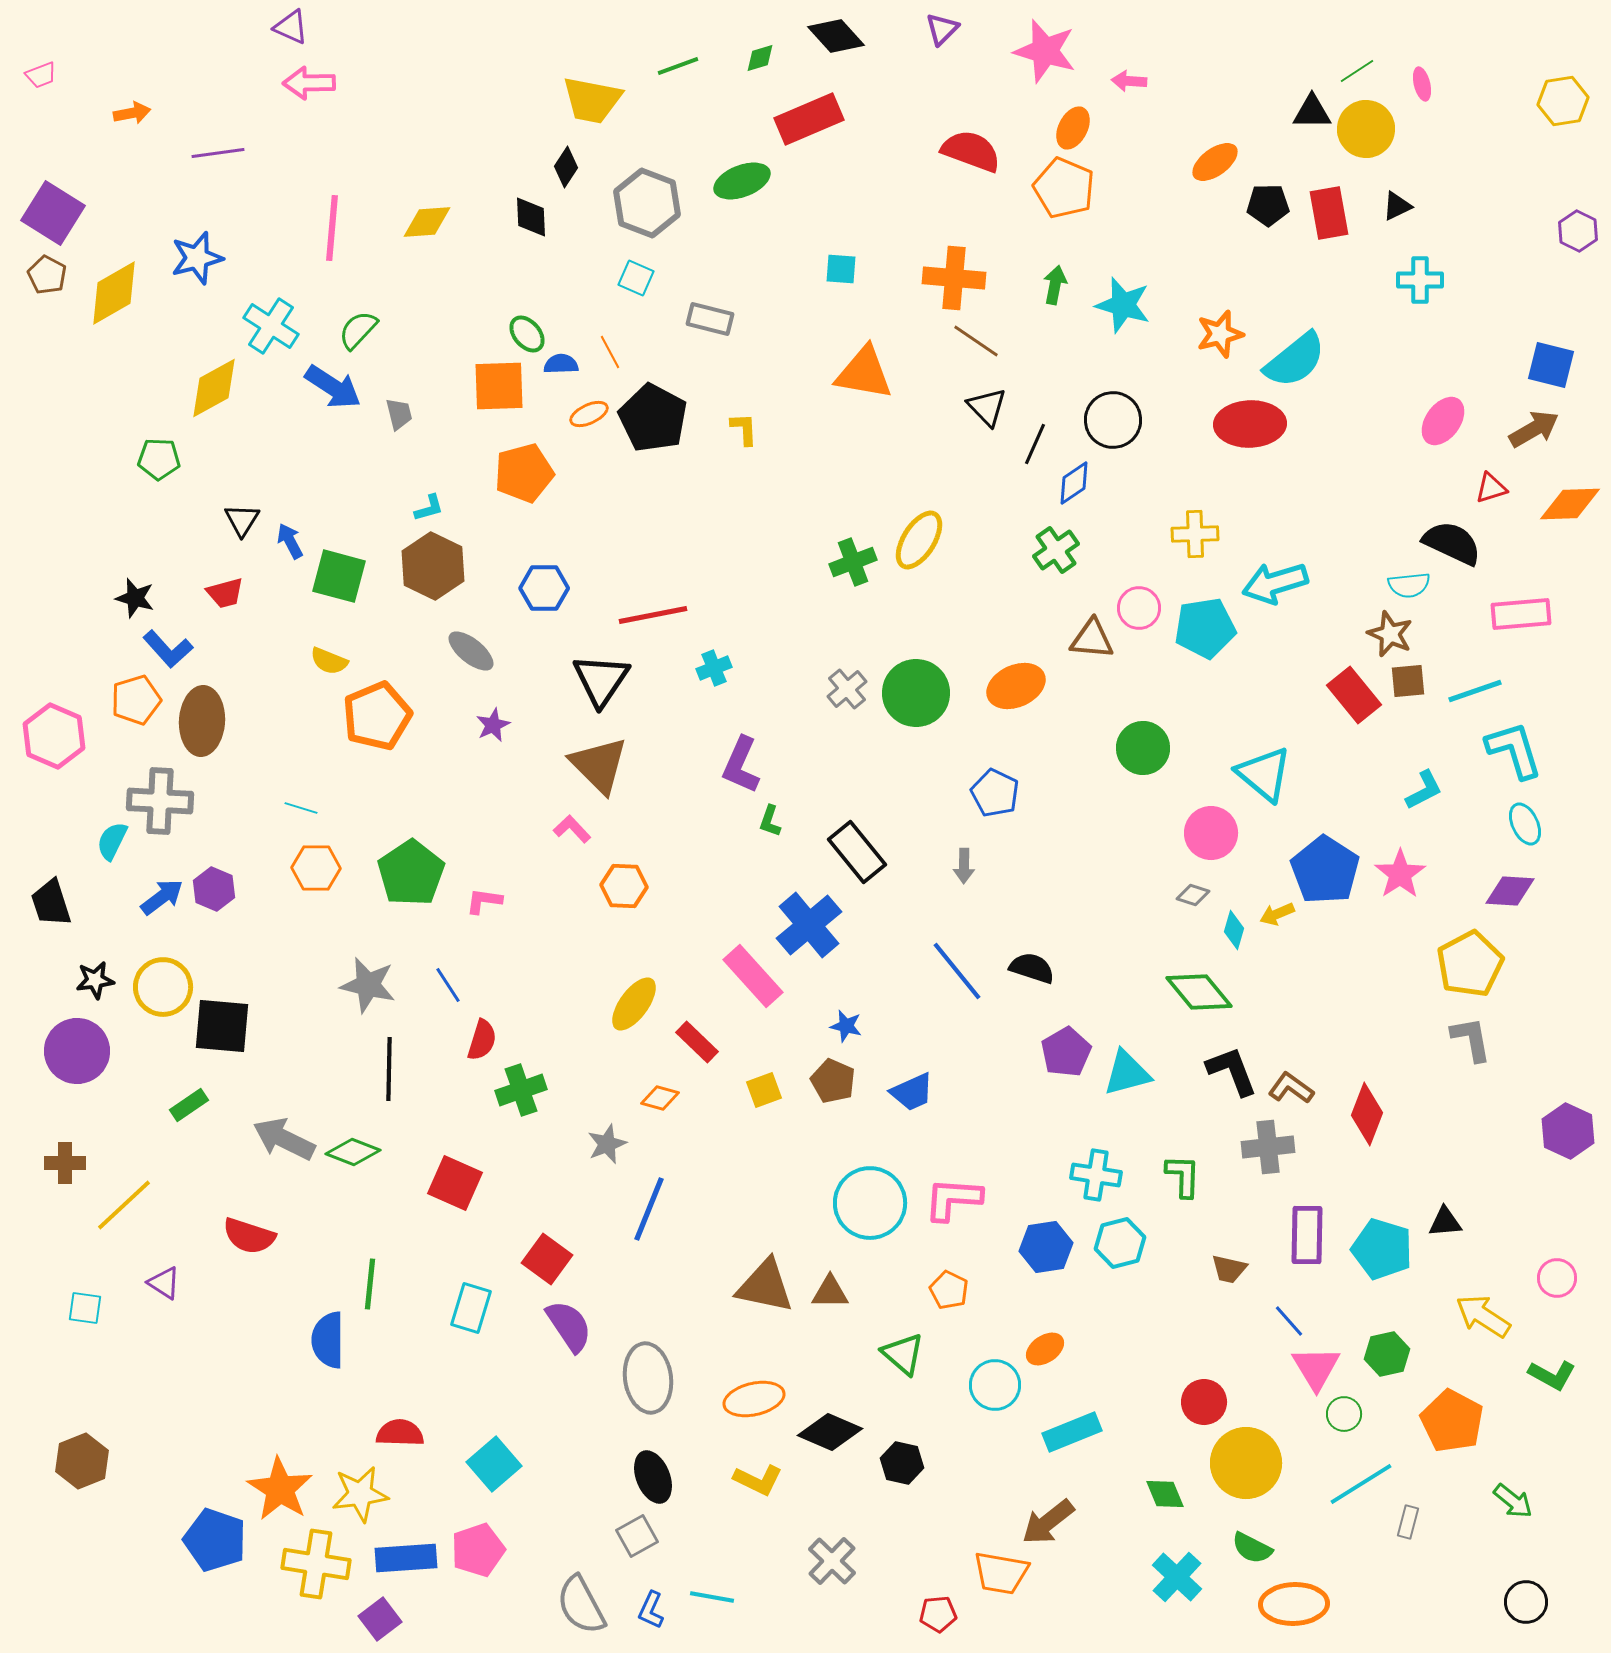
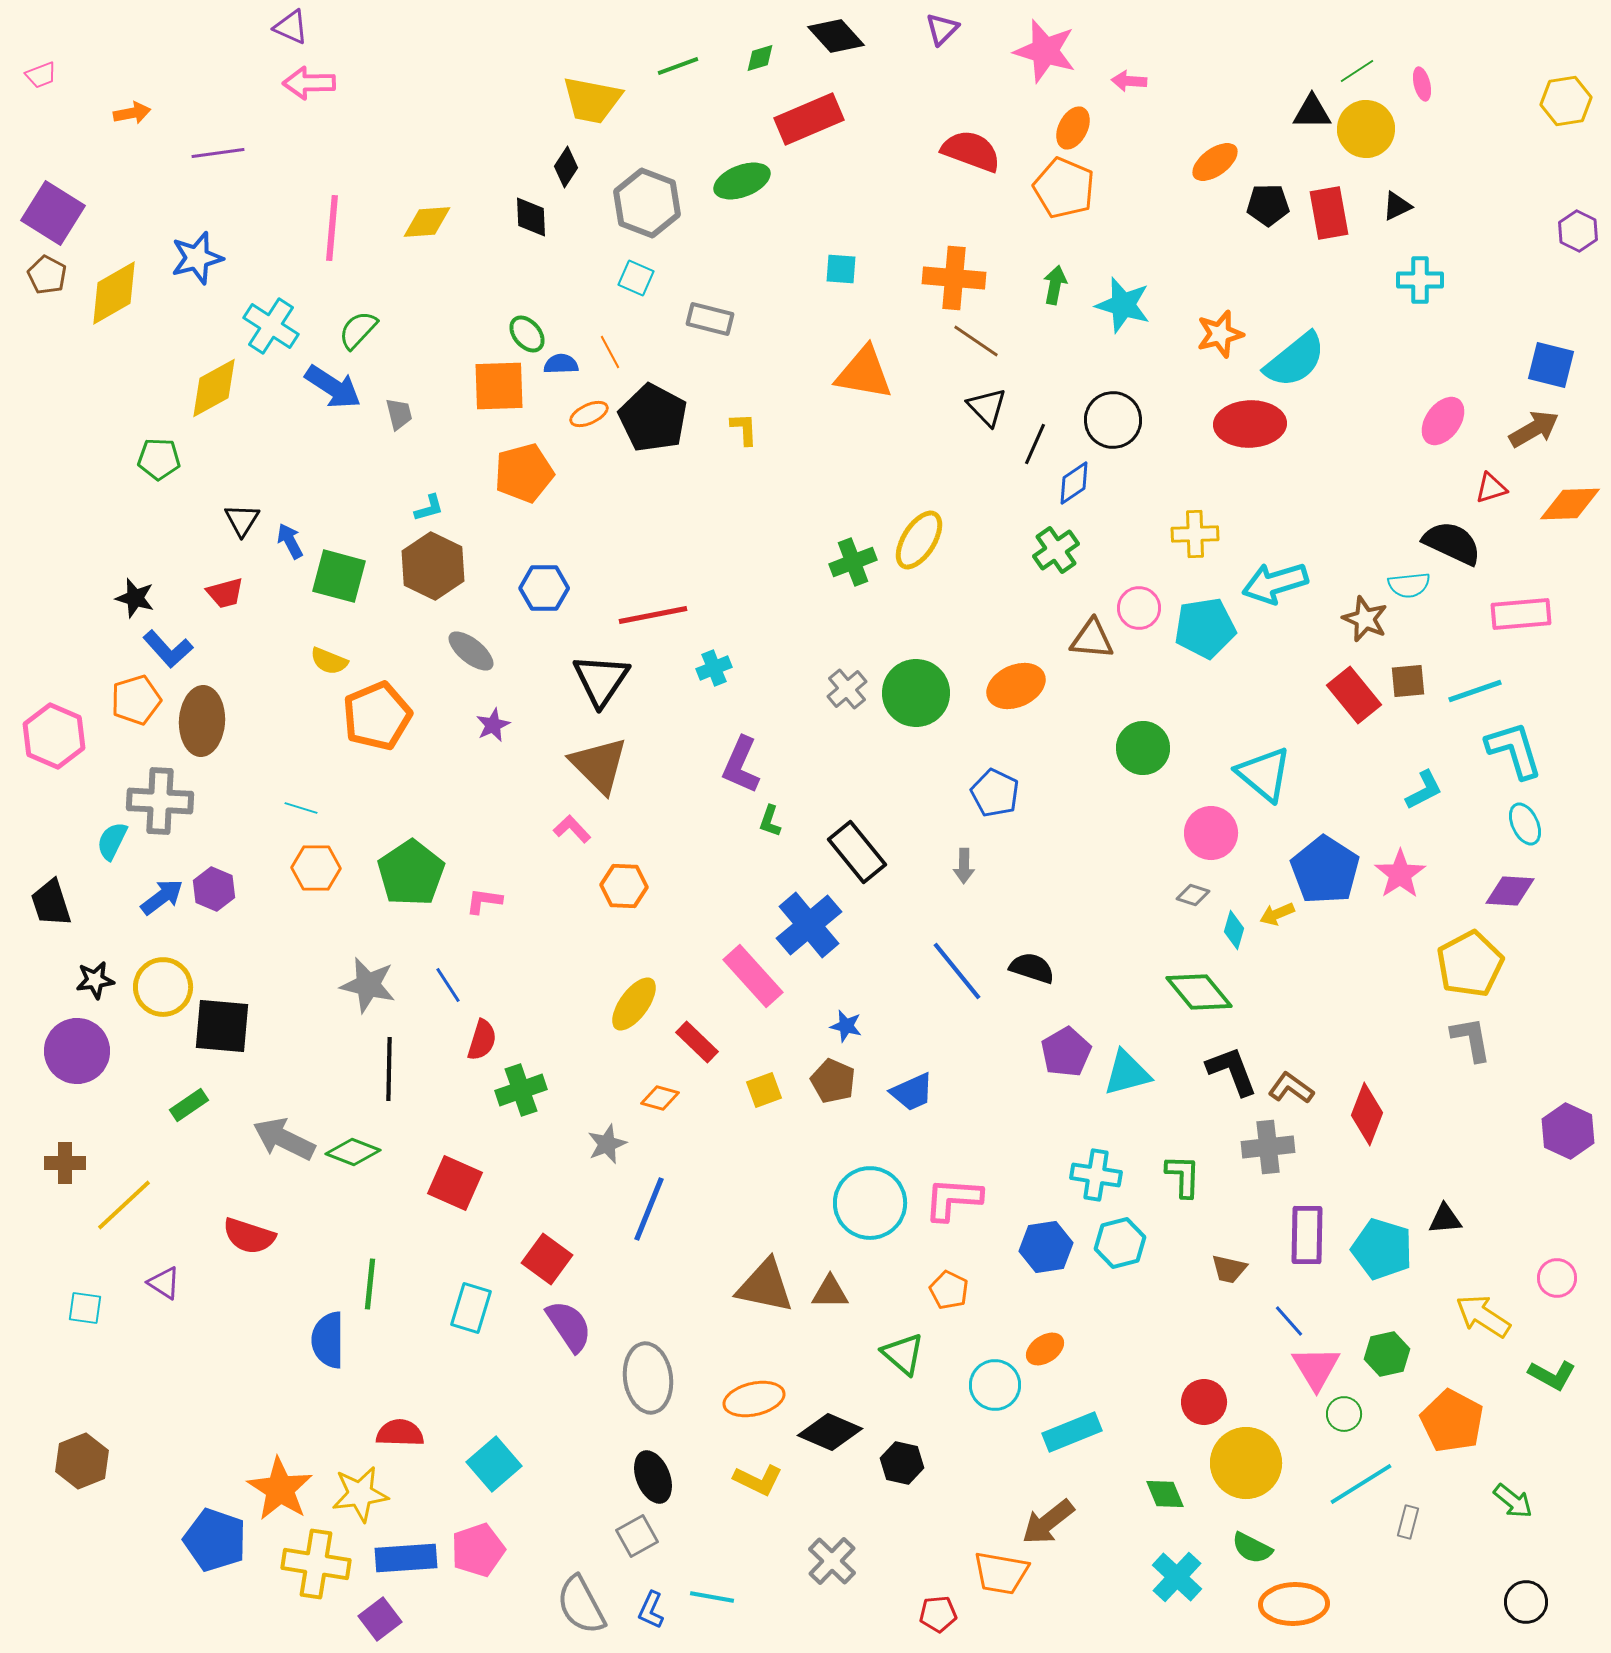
yellow hexagon at (1563, 101): moved 3 px right
brown star at (1390, 634): moved 25 px left, 15 px up
black triangle at (1445, 1222): moved 3 px up
